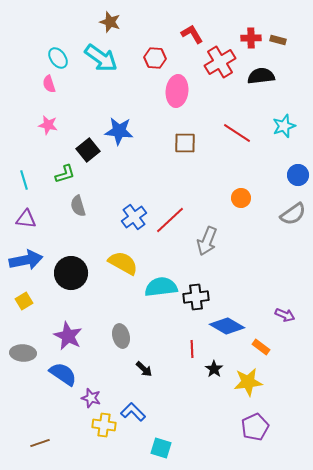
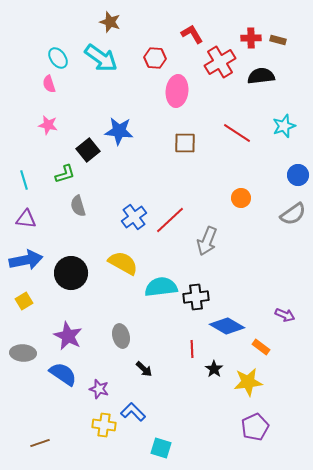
purple star at (91, 398): moved 8 px right, 9 px up
